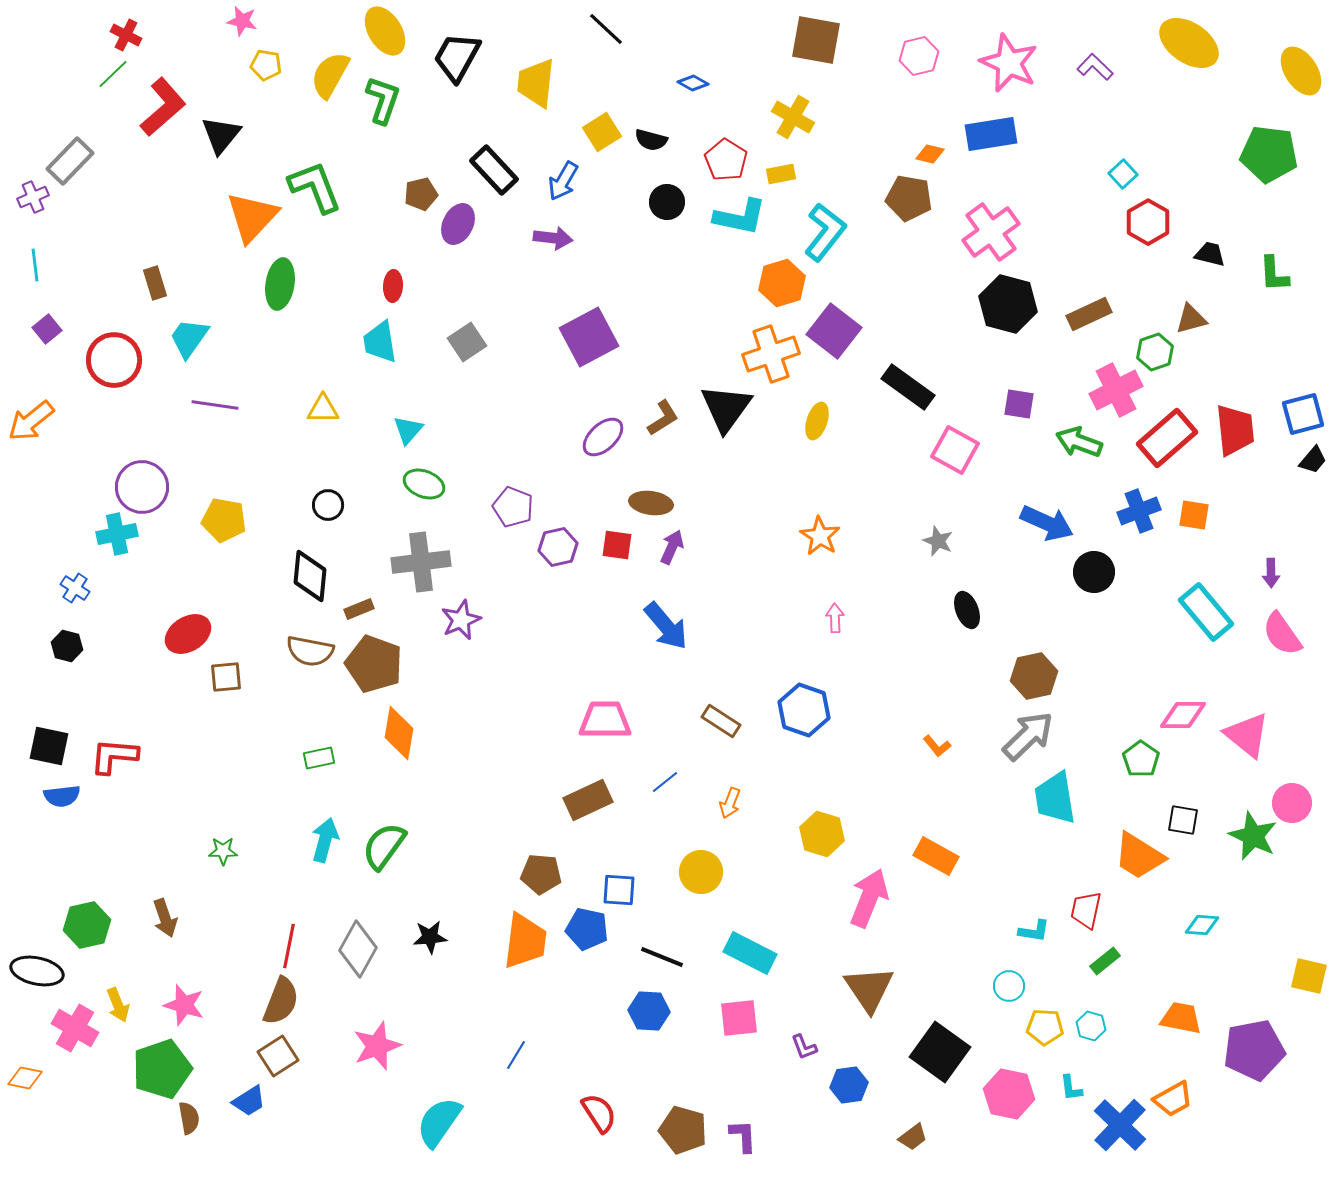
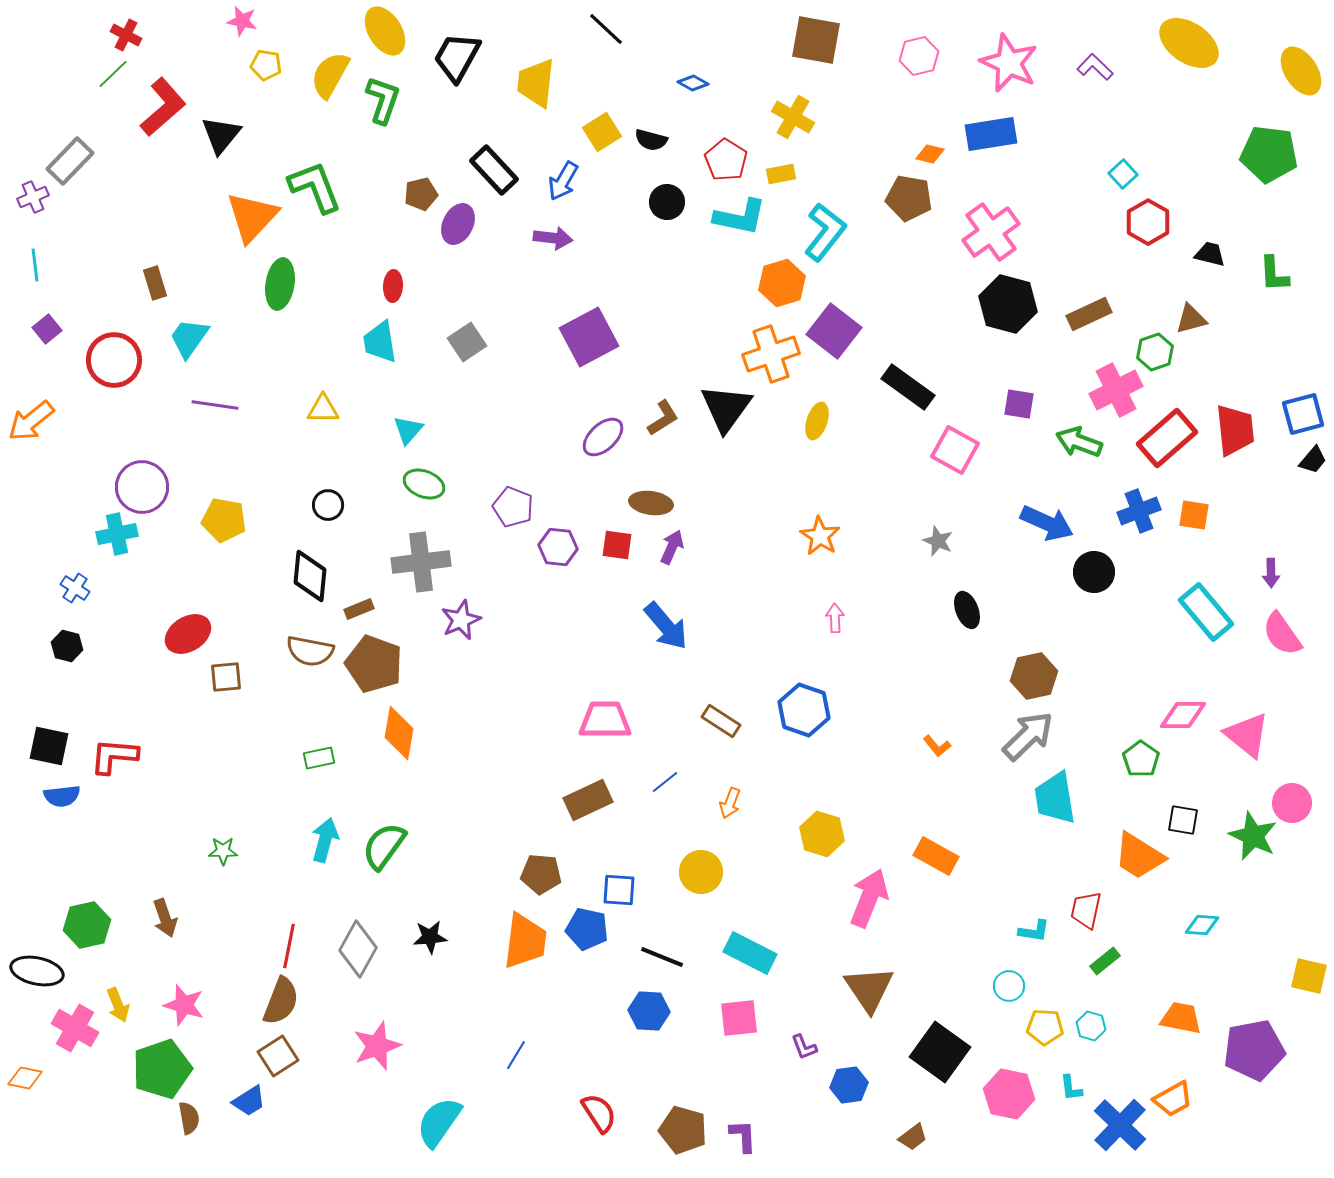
purple hexagon at (558, 547): rotated 18 degrees clockwise
